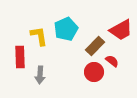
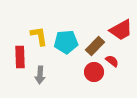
cyan pentagon: moved 13 px down; rotated 20 degrees clockwise
